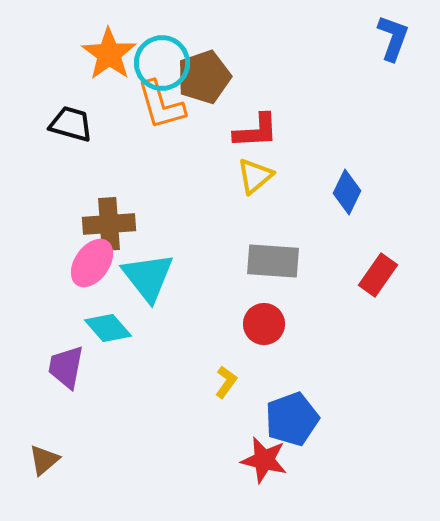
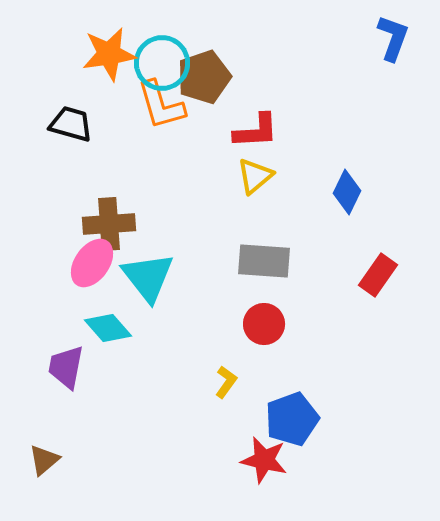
orange star: rotated 28 degrees clockwise
gray rectangle: moved 9 px left
